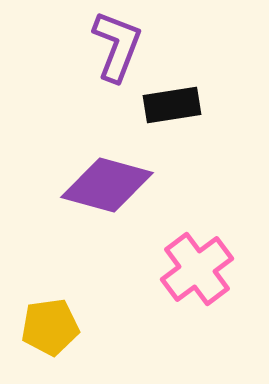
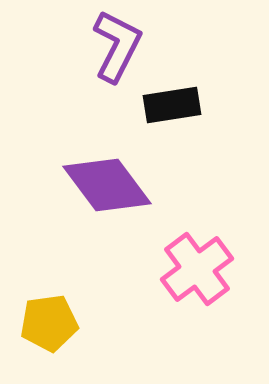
purple L-shape: rotated 6 degrees clockwise
purple diamond: rotated 38 degrees clockwise
yellow pentagon: moved 1 px left, 4 px up
